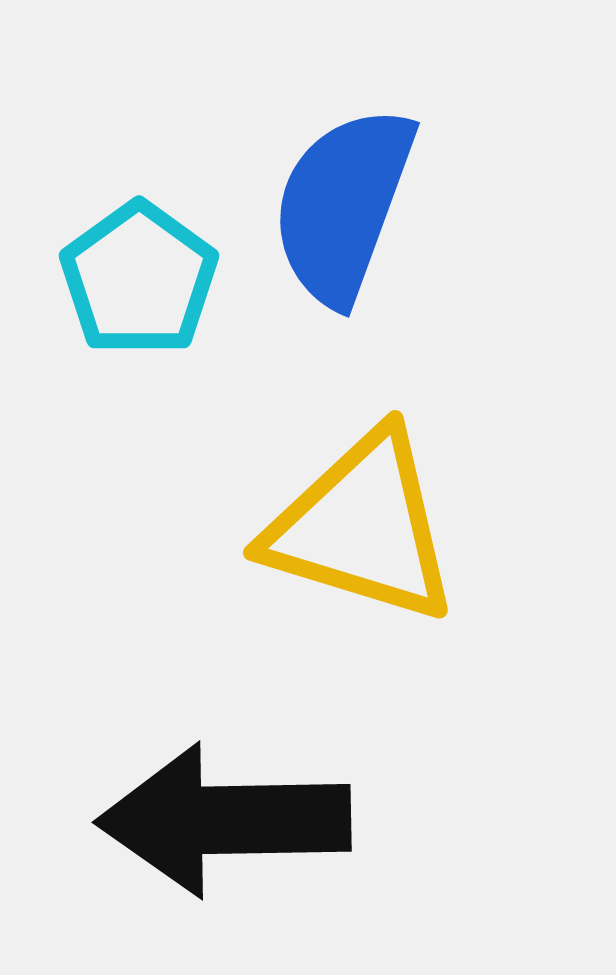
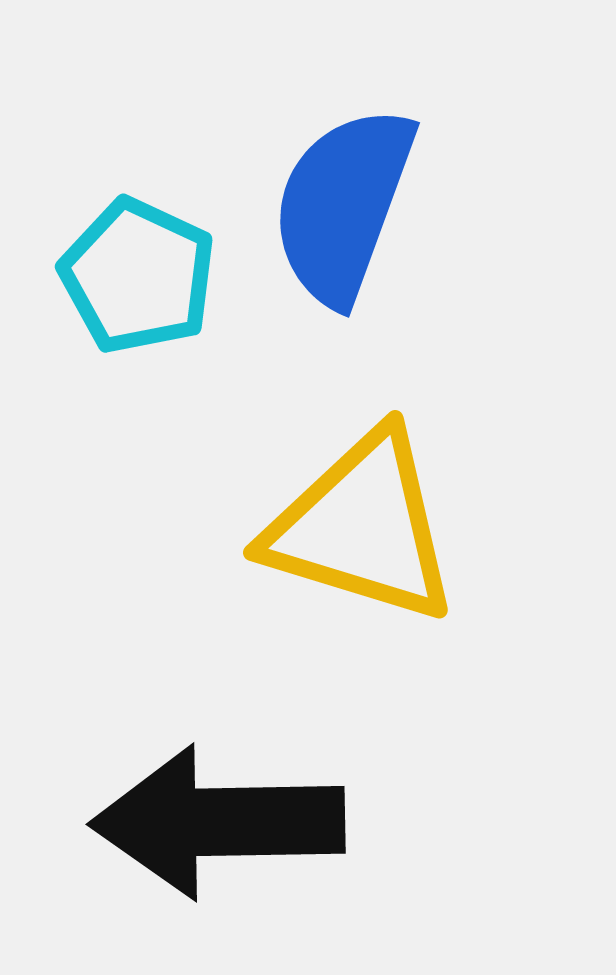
cyan pentagon: moved 1 px left, 3 px up; rotated 11 degrees counterclockwise
black arrow: moved 6 px left, 2 px down
